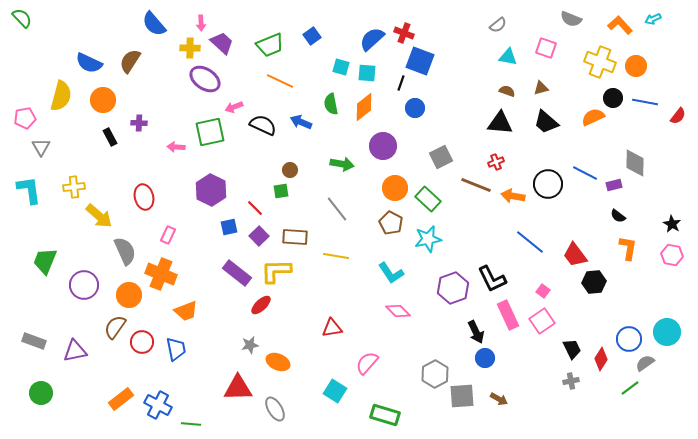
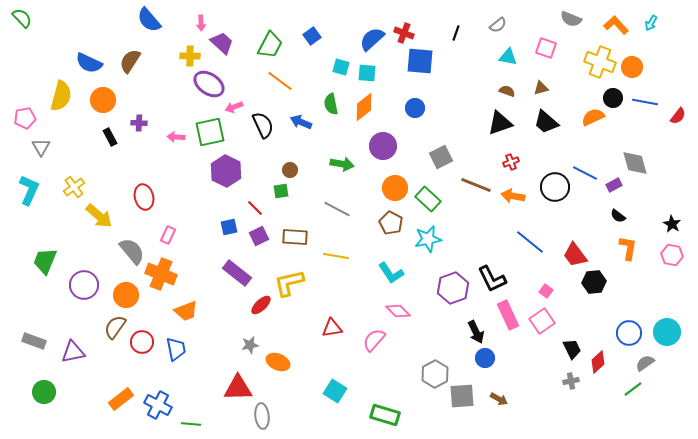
cyan arrow at (653, 19): moved 2 px left, 4 px down; rotated 35 degrees counterclockwise
blue semicircle at (154, 24): moved 5 px left, 4 px up
orange L-shape at (620, 25): moved 4 px left
green trapezoid at (270, 45): rotated 40 degrees counterclockwise
yellow cross at (190, 48): moved 8 px down
blue square at (420, 61): rotated 16 degrees counterclockwise
orange circle at (636, 66): moved 4 px left, 1 px down
purple ellipse at (205, 79): moved 4 px right, 5 px down
orange line at (280, 81): rotated 12 degrees clockwise
black line at (401, 83): moved 55 px right, 50 px up
black triangle at (500, 123): rotated 24 degrees counterclockwise
black semicircle at (263, 125): rotated 40 degrees clockwise
pink arrow at (176, 147): moved 10 px up
red cross at (496, 162): moved 15 px right
gray diamond at (635, 163): rotated 16 degrees counterclockwise
black circle at (548, 184): moved 7 px right, 3 px down
purple rectangle at (614, 185): rotated 14 degrees counterclockwise
yellow cross at (74, 187): rotated 30 degrees counterclockwise
cyan L-shape at (29, 190): rotated 32 degrees clockwise
purple hexagon at (211, 190): moved 15 px right, 19 px up
gray line at (337, 209): rotated 24 degrees counterclockwise
purple square at (259, 236): rotated 18 degrees clockwise
gray semicircle at (125, 251): moved 7 px right; rotated 16 degrees counterclockwise
yellow L-shape at (276, 271): moved 13 px right, 12 px down; rotated 12 degrees counterclockwise
pink square at (543, 291): moved 3 px right
orange circle at (129, 295): moved 3 px left
blue circle at (629, 339): moved 6 px up
purple triangle at (75, 351): moved 2 px left, 1 px down
red diamond at (601, 359): moved 3 px left, 3 px down; rotated 15 degrees clockwise
pink semicircle at (367, 363): moved 7 px right, 23 px up
green line at (630, 388): moved 3 px right, 1 px down
green circle at (41, 393): moved 3 px right, 1 px up
gray ellipse at (275, 409): moved 13 px left, 7 px down; rotated 25 degrees clockwise
